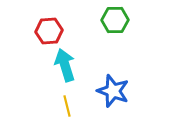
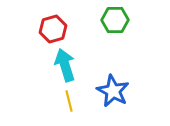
red hexagon: moved 4 px right, 2 px up; rotated 12 degrees counterclockwise
blue star: rotated 8 degrees clockwise
yellow line: moved 2 px right, 5 px up
